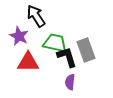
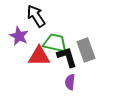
red triangle: moved 11 px right, 6 px up
